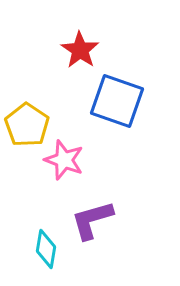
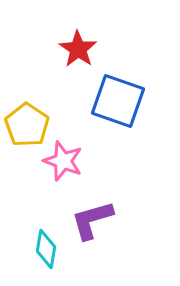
red star: moved 2 px left, 1 px up
blue square: moved 1 px right
pink star: moved 1 px left, 1 px down
